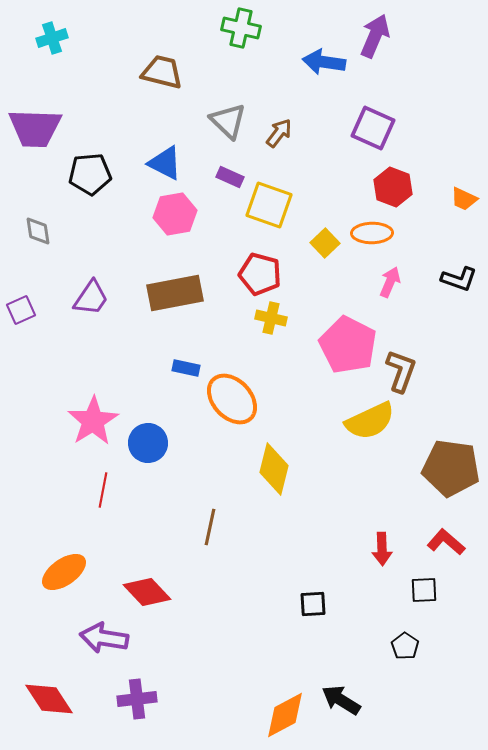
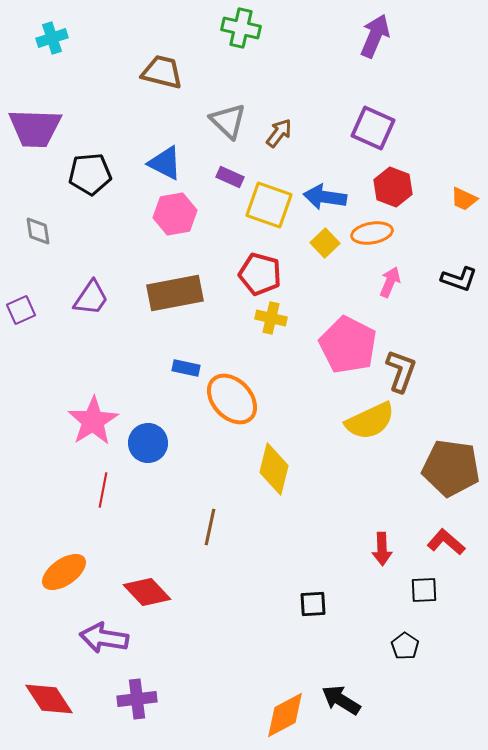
blue arrow at (324, 62): moved 1 px right, 135 px down
orange ellipse at (372, 233): rotated 9 degrees counterclockwise
